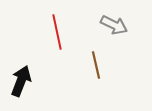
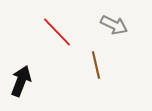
red line: rotated 32 degrees counterclockwise
